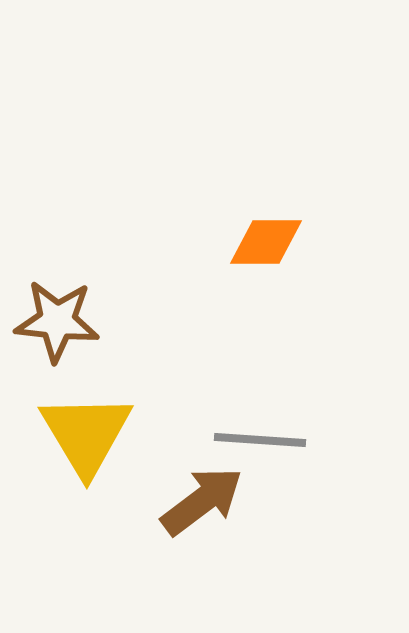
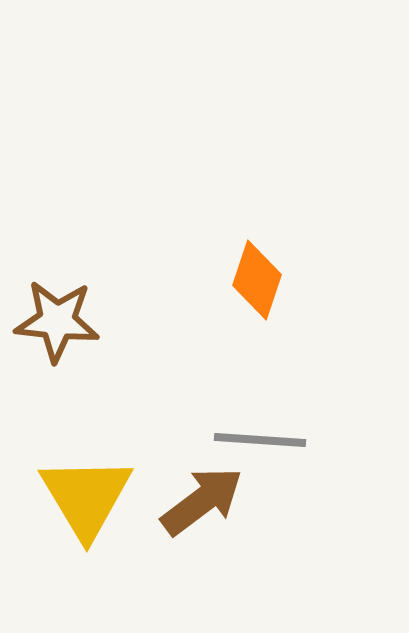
orange diamond: moved 9 px left, 38 px down; rotated 72 degrees counterclockwise
yellow triangle: moved 63 px down
